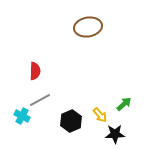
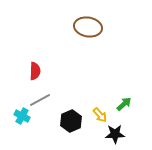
brown ellipse: rotated 20 degrees clockwise
